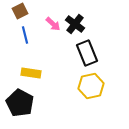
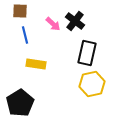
brown square: rotated 28 degrees clockwise
black cross: moved 3 px up
black rectangle: rotated 35 degrees clockwise
yellow rectangle: moved 5 px right, 9 px up
yellow hexagon: moved 1 px right, 2 px up
black pentagon: rotated 12 degrees clockwise
